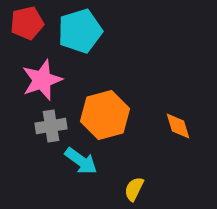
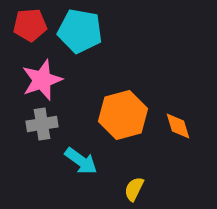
red pentagon: moved 3 px right, 2 px down; rotated 8 degrees clockwise
cyan pentagon: rotated 27 degrees clockwise
orange hexagon: moved 18 px right
gray cross: moved 9 px left, 2 px up
